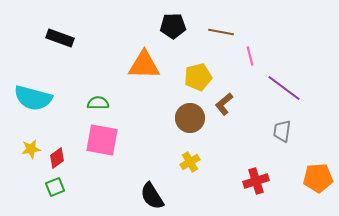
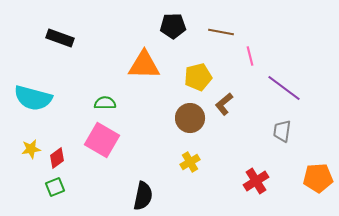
green semicircle: moved 7 px right
pink square: rotated 20 degrees clockwise
red cross: rotated 15 degrees counterclockwise
black semicircle: moved 9 px left; rotated 136 degrees counterclockwise
